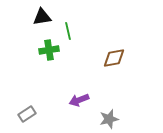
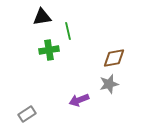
gray star: moved 35 px up
